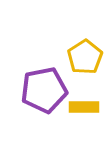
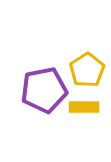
yellow pentagon: moved 2 px right, 13 px down
